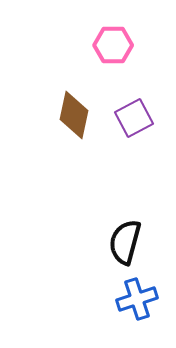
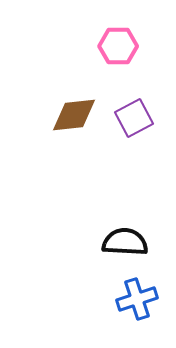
pink hexagon: moved 5 px right, 1 px down
brown diamond: rotated 72 degrees clockwise
black semicircle: rotated 78 degrees clockwise
